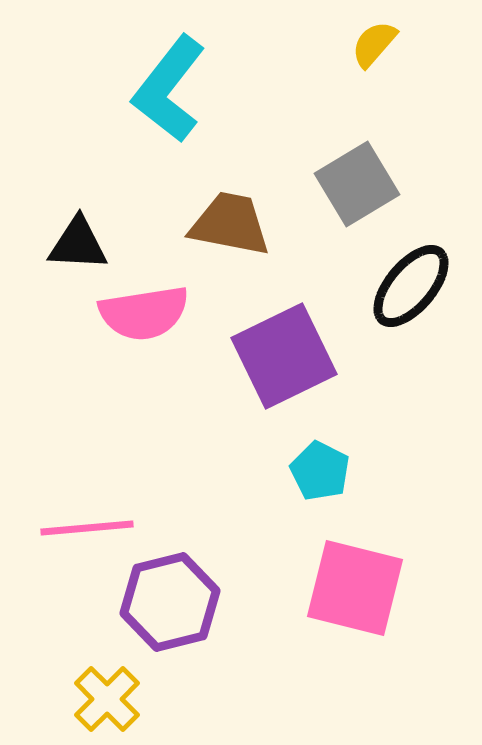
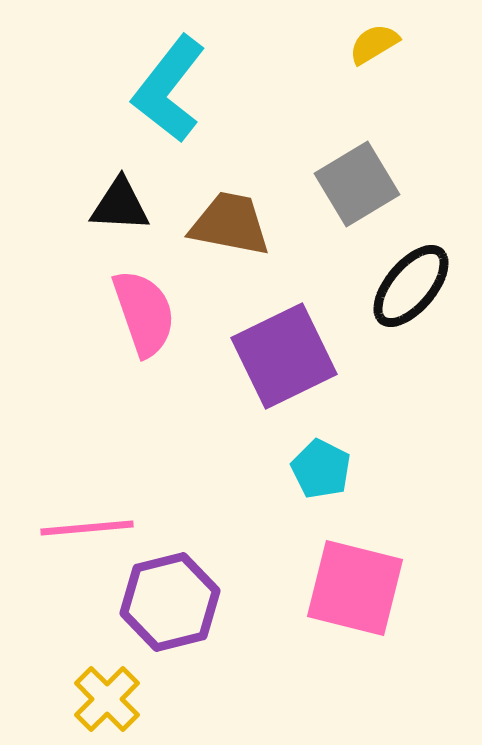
yellow semicircle: rotated 18 degrees clockwise
black triangle: moved 42 px right, 39 px up
pink semicircle: rotated 100 degrees counterclockwise
cyan pentagon: moved 1 px right, 2 px up
